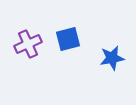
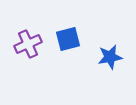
blue star: moved 2 px left, 1 px up
